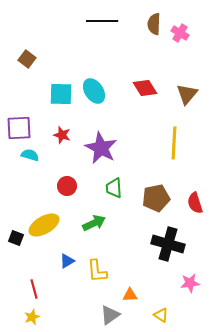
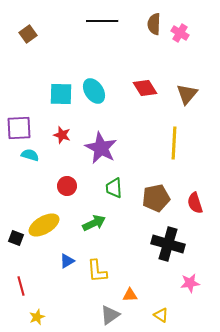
brown square: moved 1 px right, 25 px up; rotated 18 degrees clockwise
red line: moved 13 px left, 3 px up
yellow star: moved 5 px right
